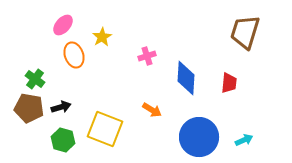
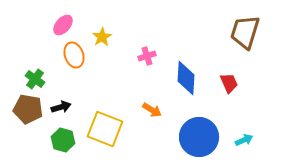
red trapezoid: rotated 30 degrees counterclockwise
brown pentagon: moved 1 px left, 1 px down
